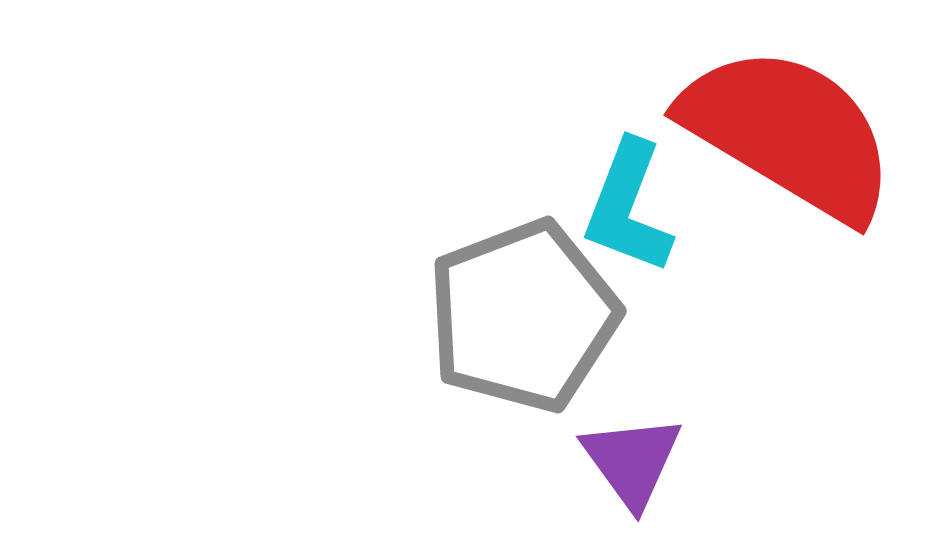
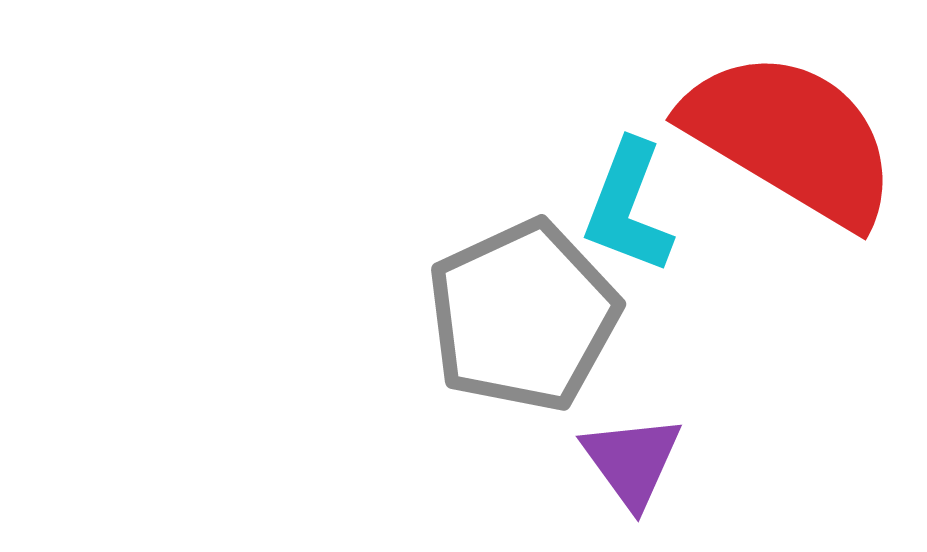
red semicircle: moved 2 px right, 5 px down
gray pentagon: rotated 4 degrees counterclockwise
